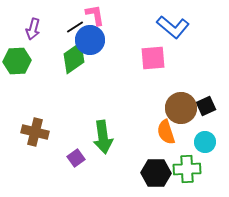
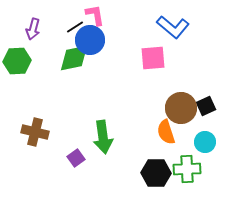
green diamond: rotated 24 degrees clockwise
